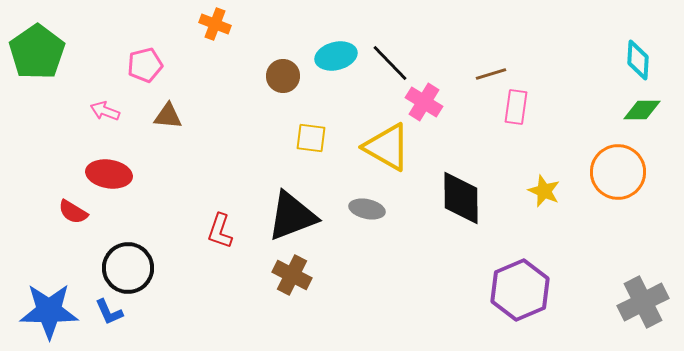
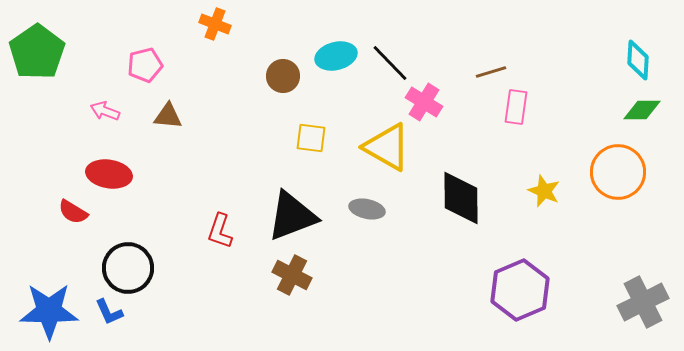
brown line: moved 2 px up
